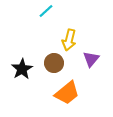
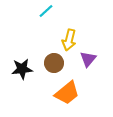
purple triangle: moved 3 px left
black star: rotated 25 degrees clockwise
